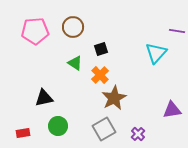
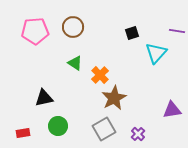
black square: moved 31 px right, 16 px up
